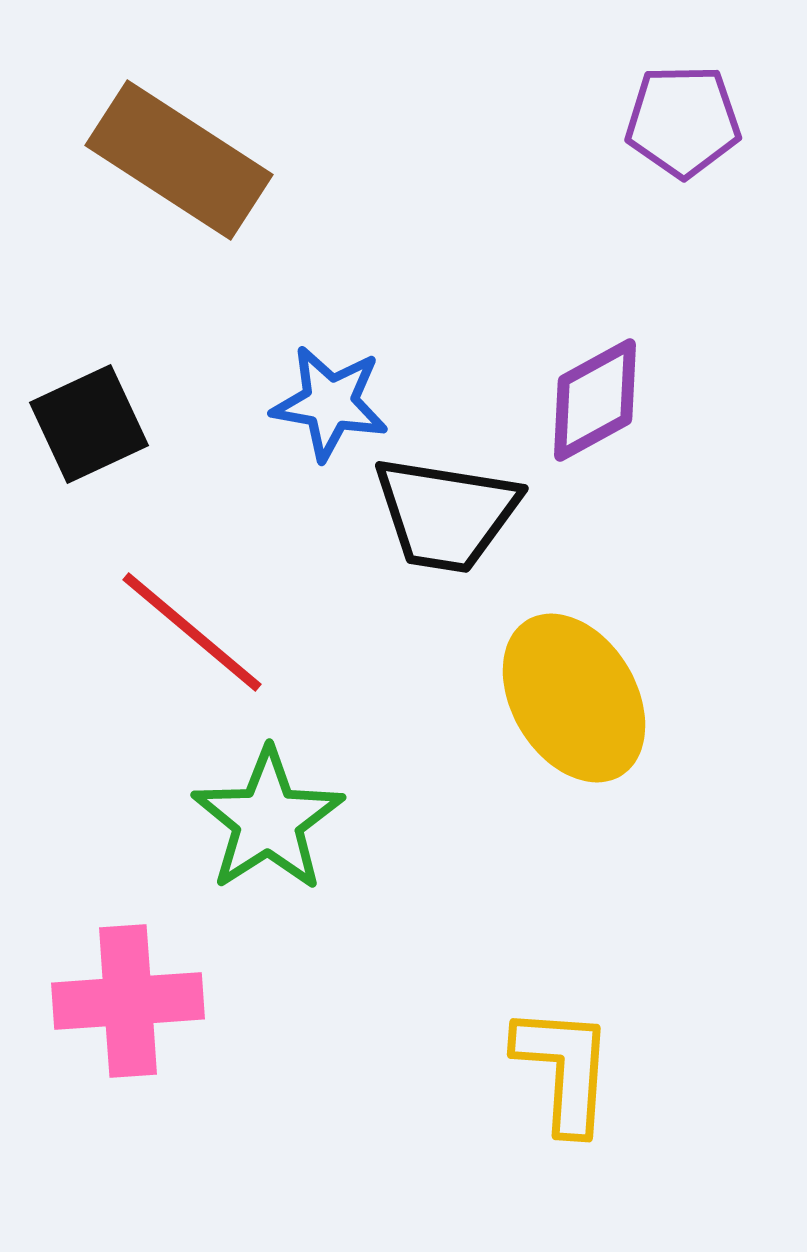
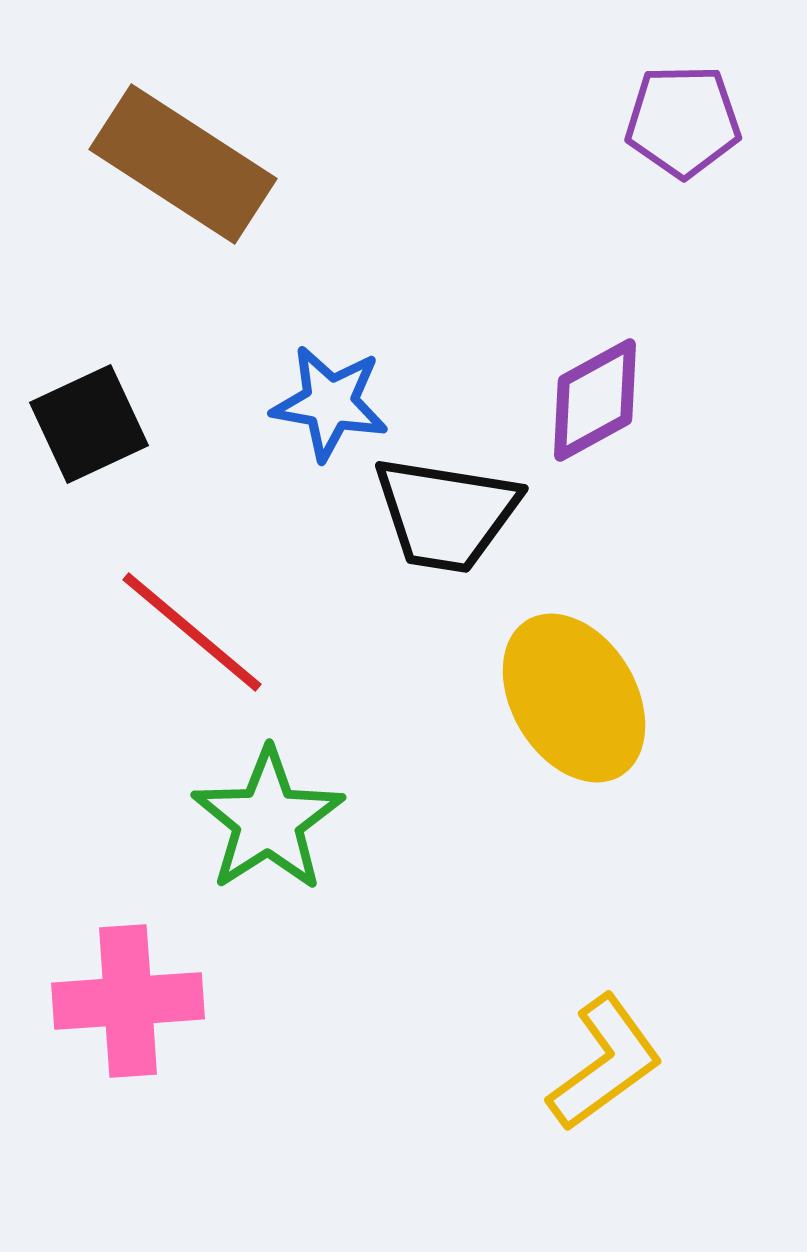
brown rectangle: moved 4 px right, 4 px down
yellow L-shape: moved 41 px right, 6 px up; rotated 50 degrees clockwise
